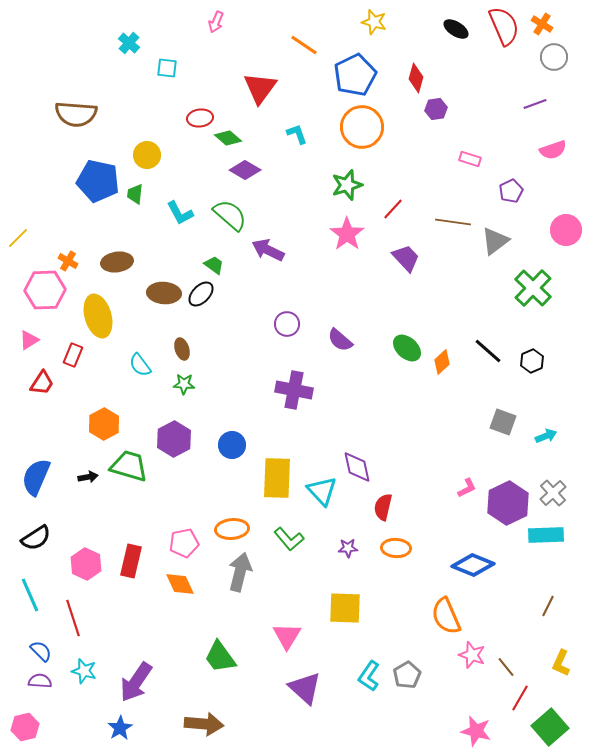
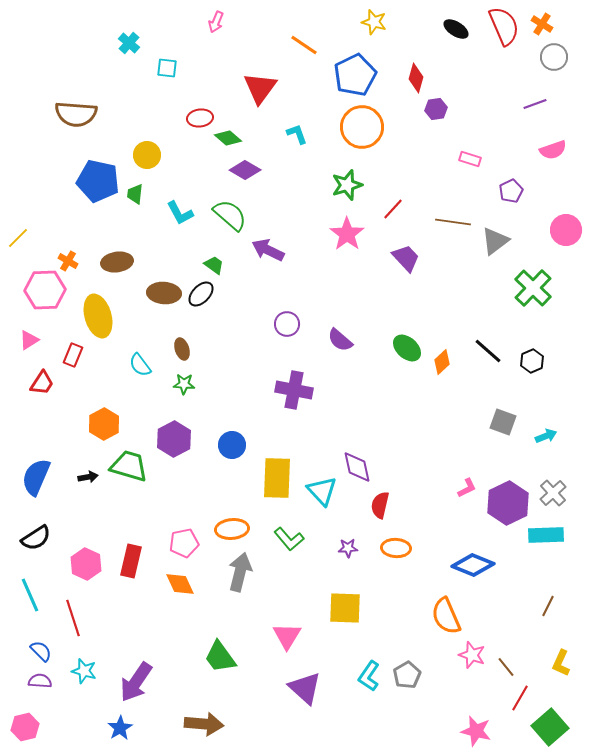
red semicircle at (383, 507): moved 3 px left, 2 px up
